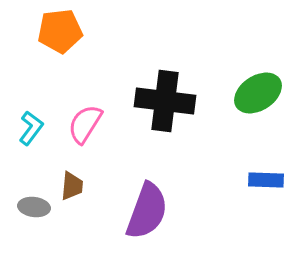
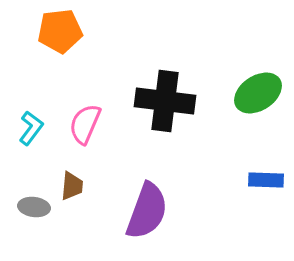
pink semicircle: rotated 9 degrees counterclockwise
